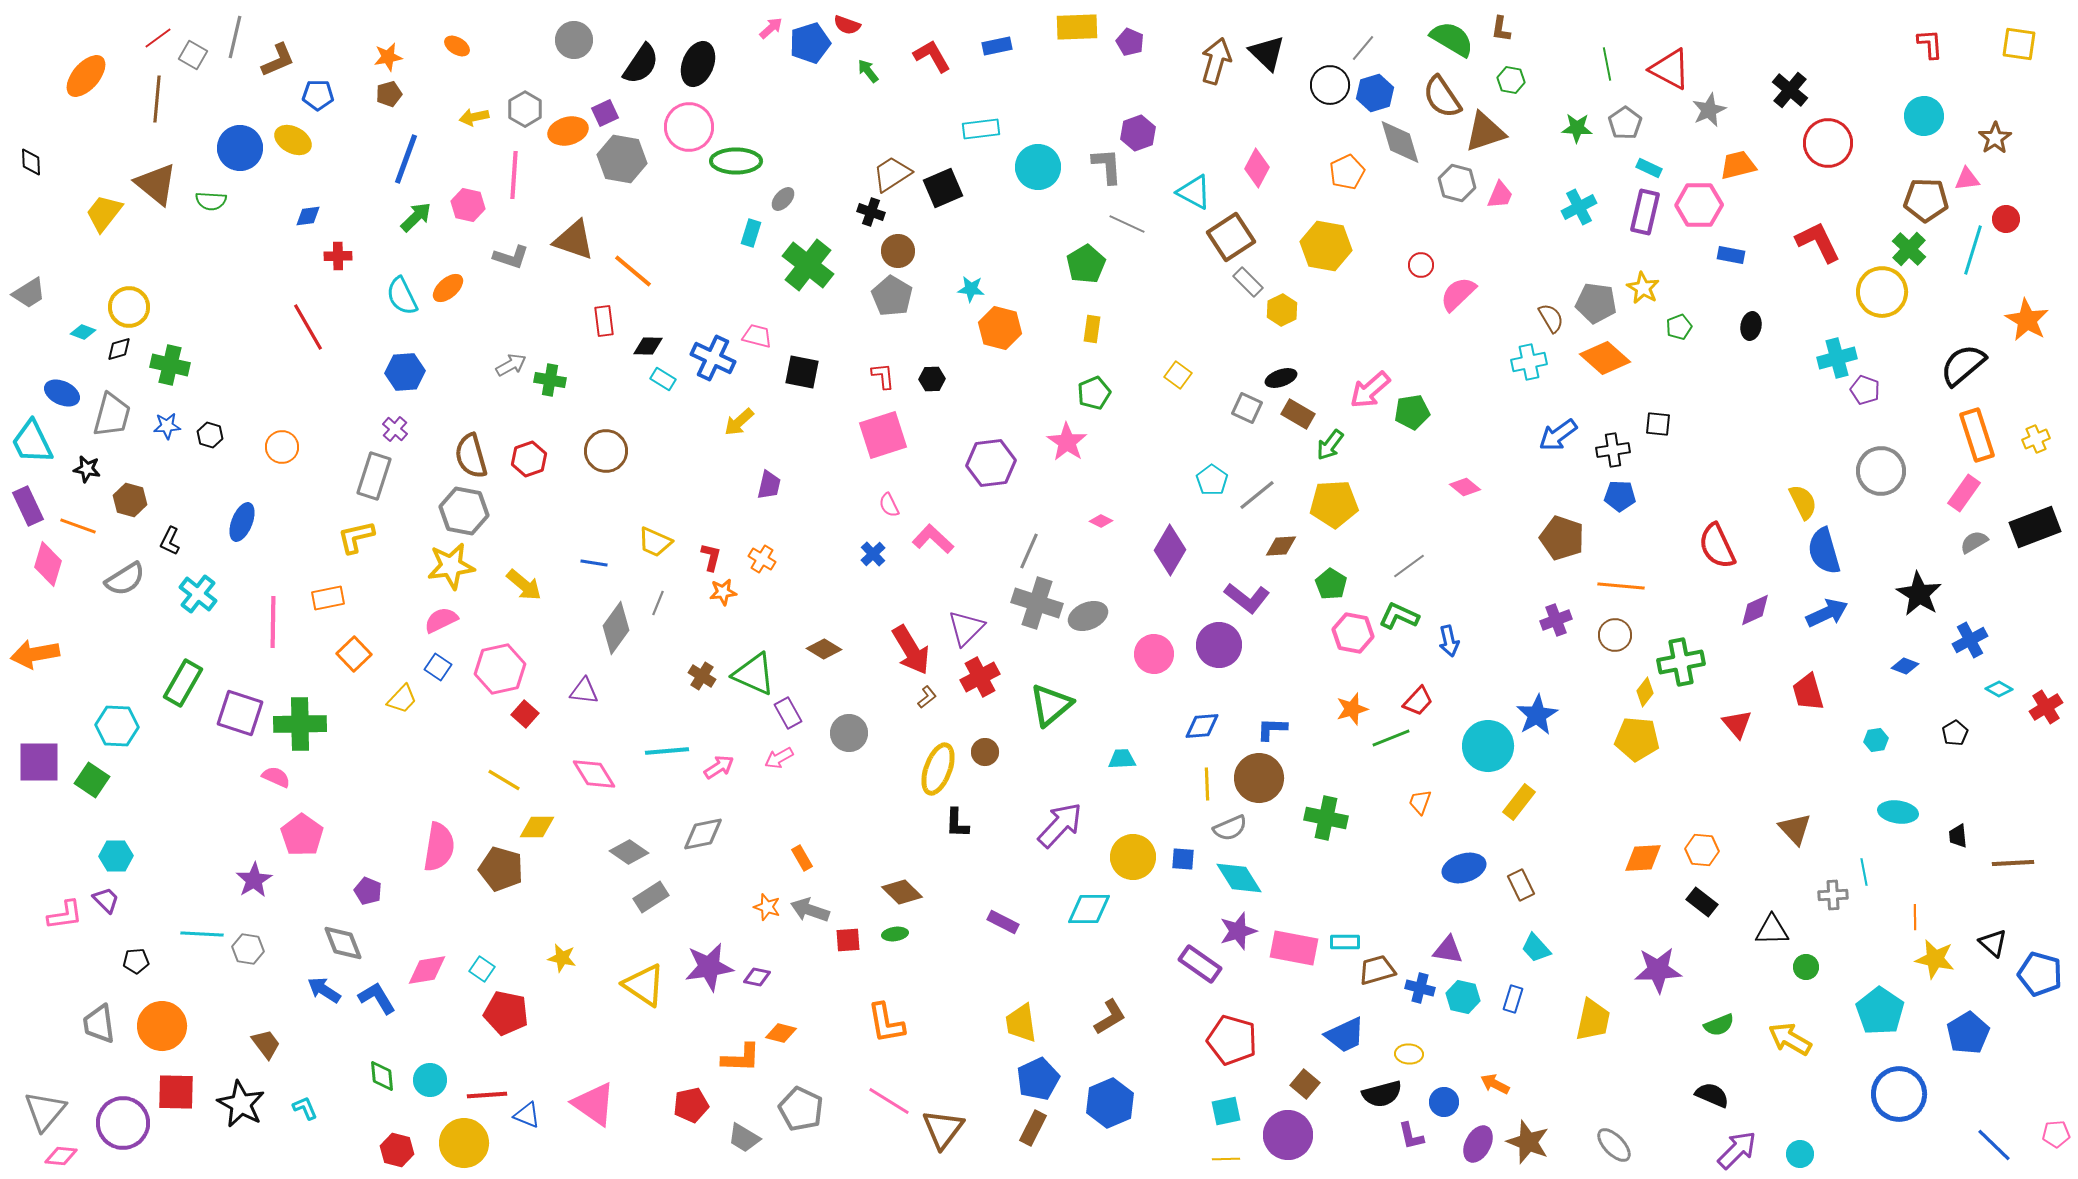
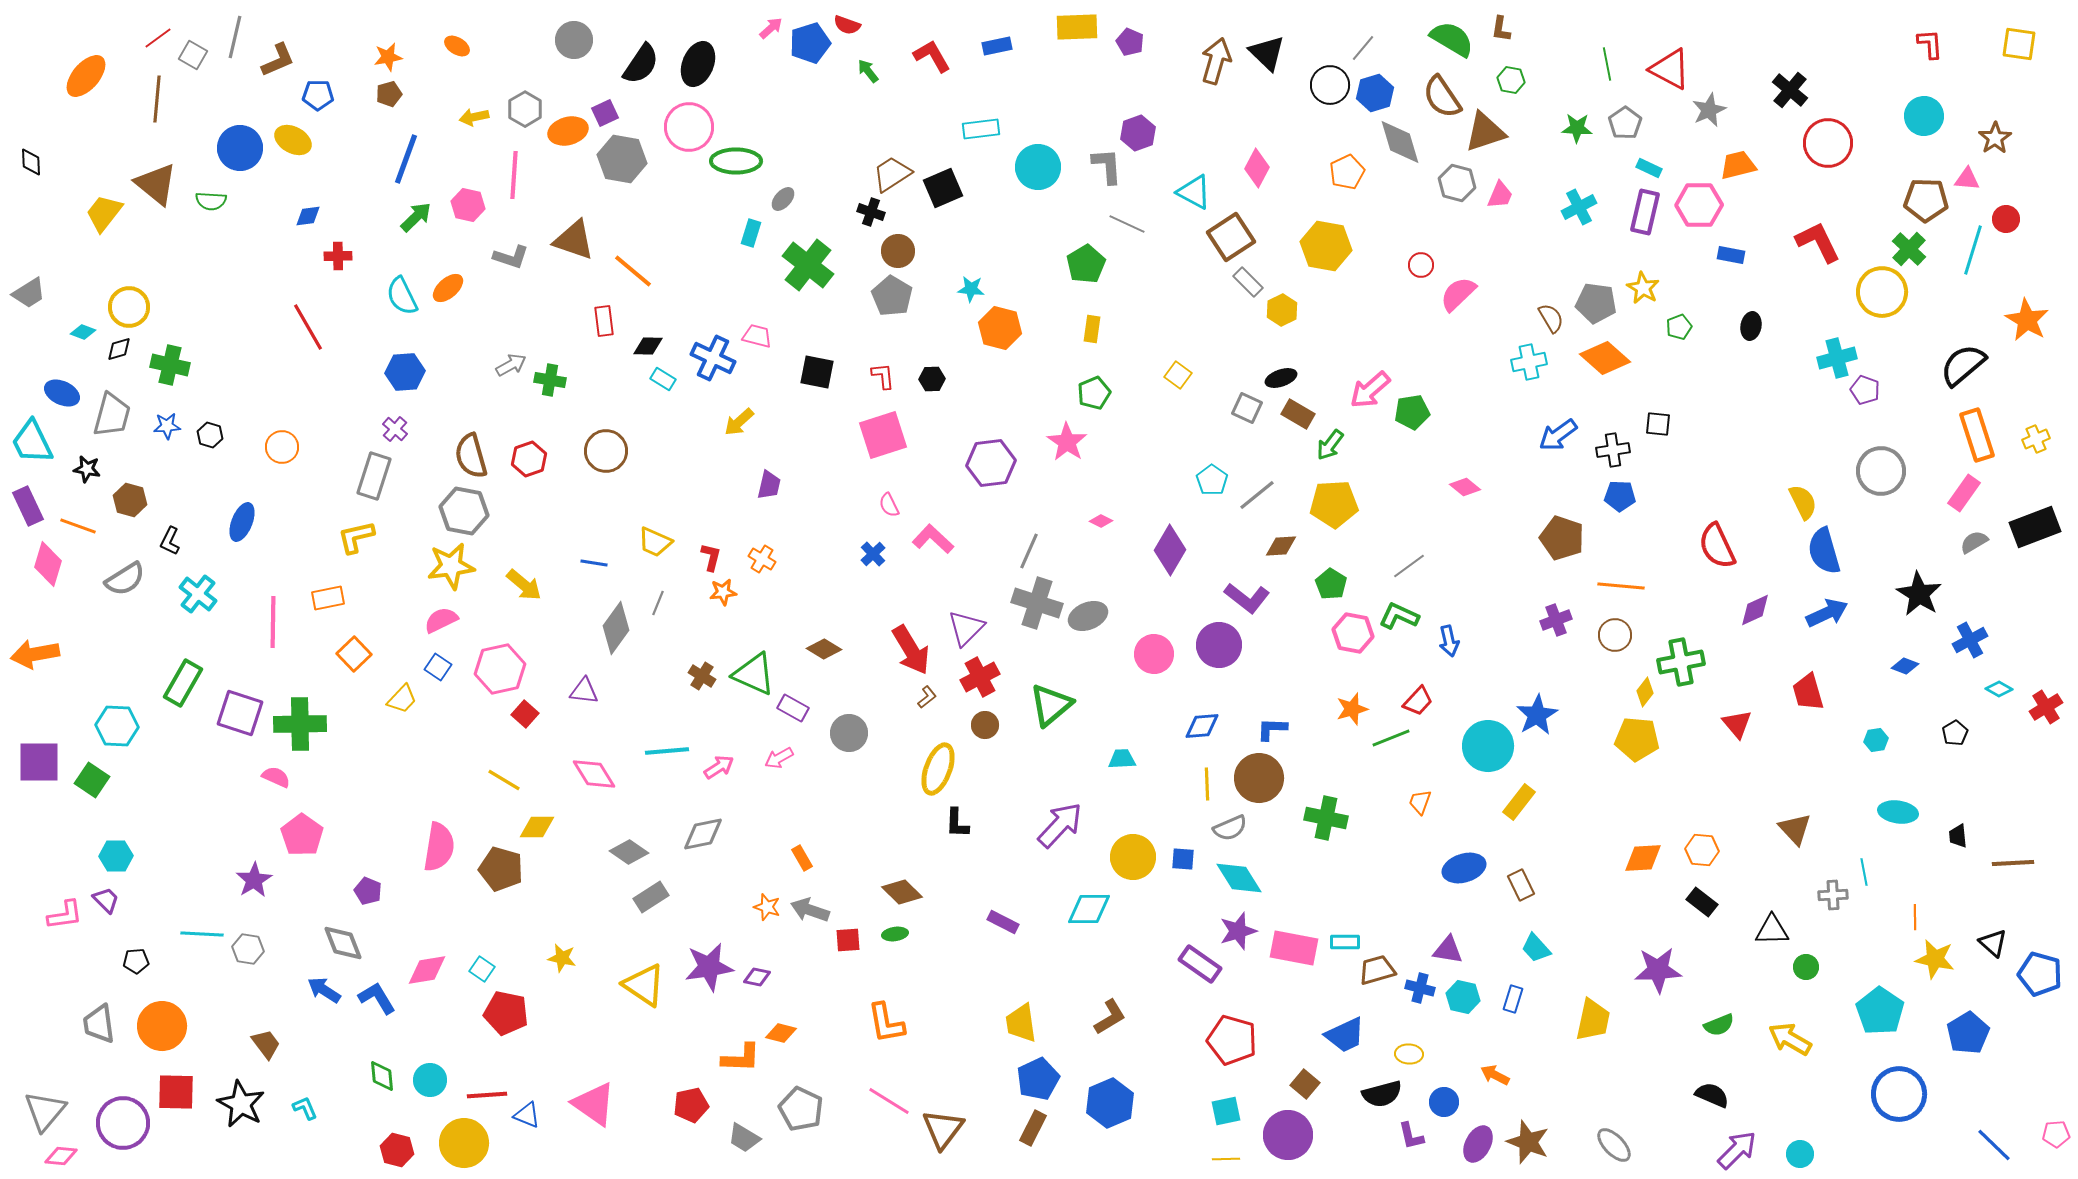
pink triangle at (1967, 179): rotated 12 degrees clockwise
black square at (802, 372): moved 15 px right
purple rectangle at (788, 713): moved 5 px right, 5 px up; rotated 32 degrees counterclockwise
brown circle at (985, 752): moved 27 px up
orange arrow at (1495, 1084): moved 9 px up
